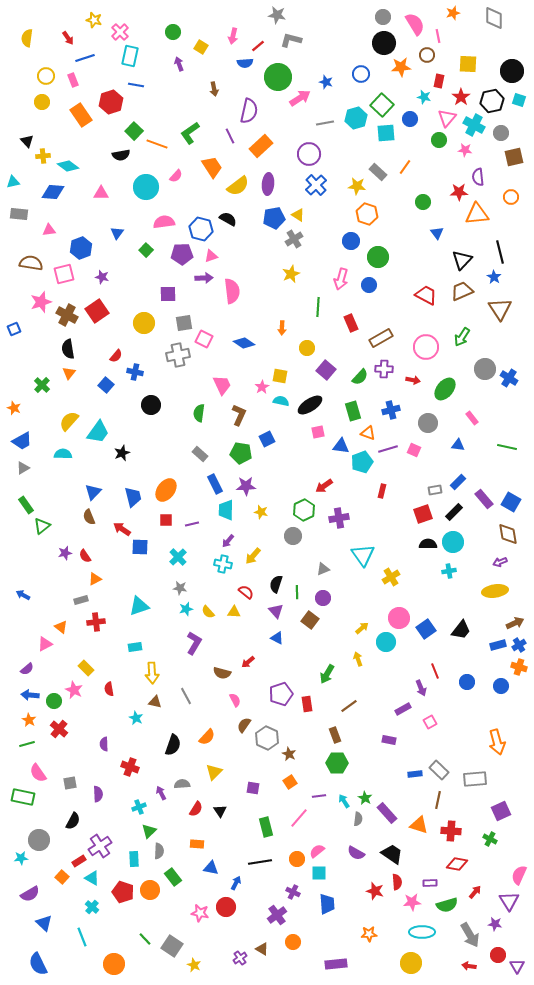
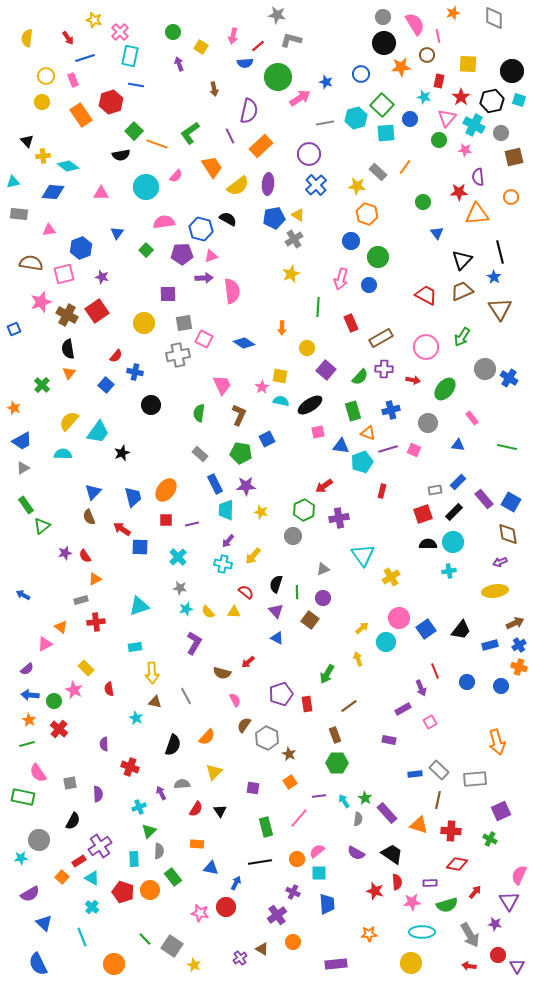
blue rectangle at (498, 645): moved 8 px left
